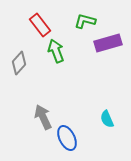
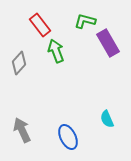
purple rectangle: rotated 76 degrees clockwise
gray arrow: moved 21 px left, 13 px down
blue ellipse: moved 1 px right, 1 px up
